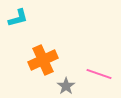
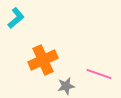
cyan L-shape: moved 2 px left; rotated 25 degrees counterclockwise
gray star: rotated 24 degrees clockwise
